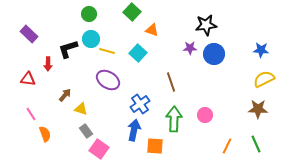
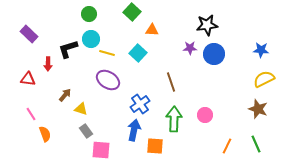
black star: moved 1 px right
orange triangle: rotated 16 degrees counterclockwise
yellow line: moved 2 px down
brown star: rotated 18 degrees clockwise
pink square: moved 2 px right, 1 px down; rotated 30 degrees counterclockwise
